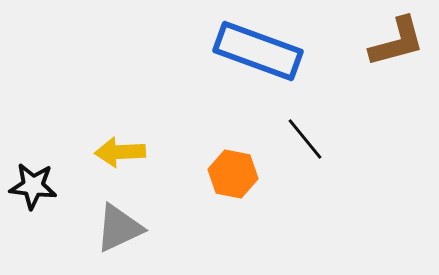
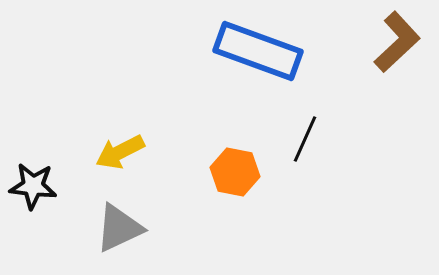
brown L-shape: rotated 28 degrees counterclockwise
black line: rotated 63 degrees clockwise
yellow arrow: rotated 24 degrees counterclockwise
orange hexagon: moved 2 px right, 2 px up
